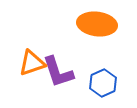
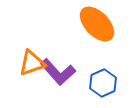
orange ellipse: rotated 39 degrees clockwise
purple L-shape: rotated 24 degrees counterclockwise
